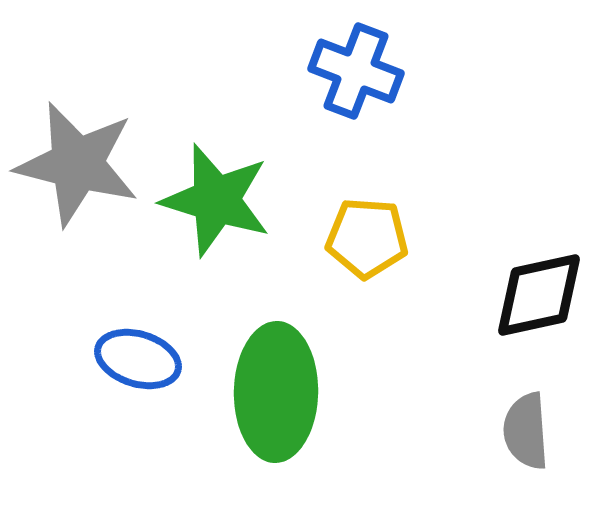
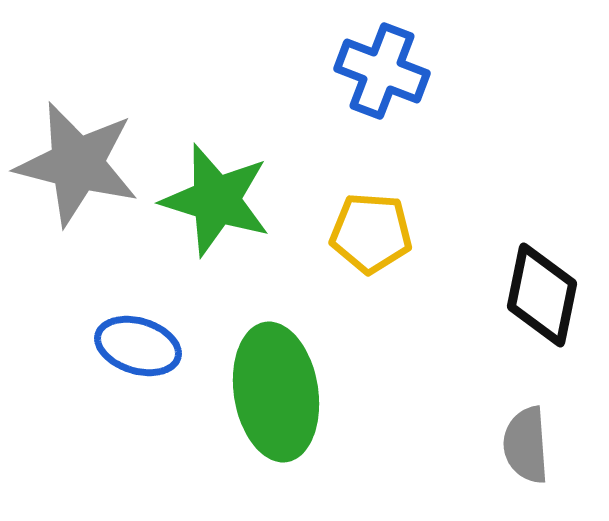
blue cross: moved 26 px right
yellow pentagon: moved 4 px right, 5 px up
black diamond: moved 3 px right; rotated 66 degrees counterclockwise
blue ellipse: moved 13 px up
green ellipse: rotated 10 degrees counterclockwise
gray semicircle: moved 14 px down
